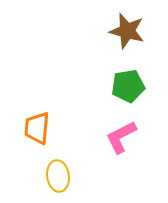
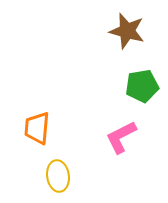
green pentagon: moved 14 px right
